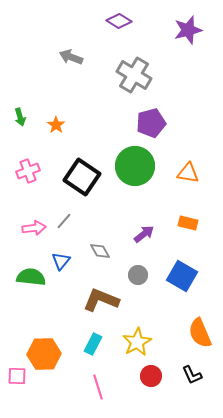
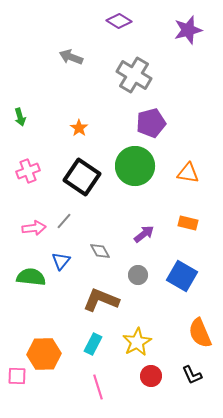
orange star: moved 23 px right, 3 px down
